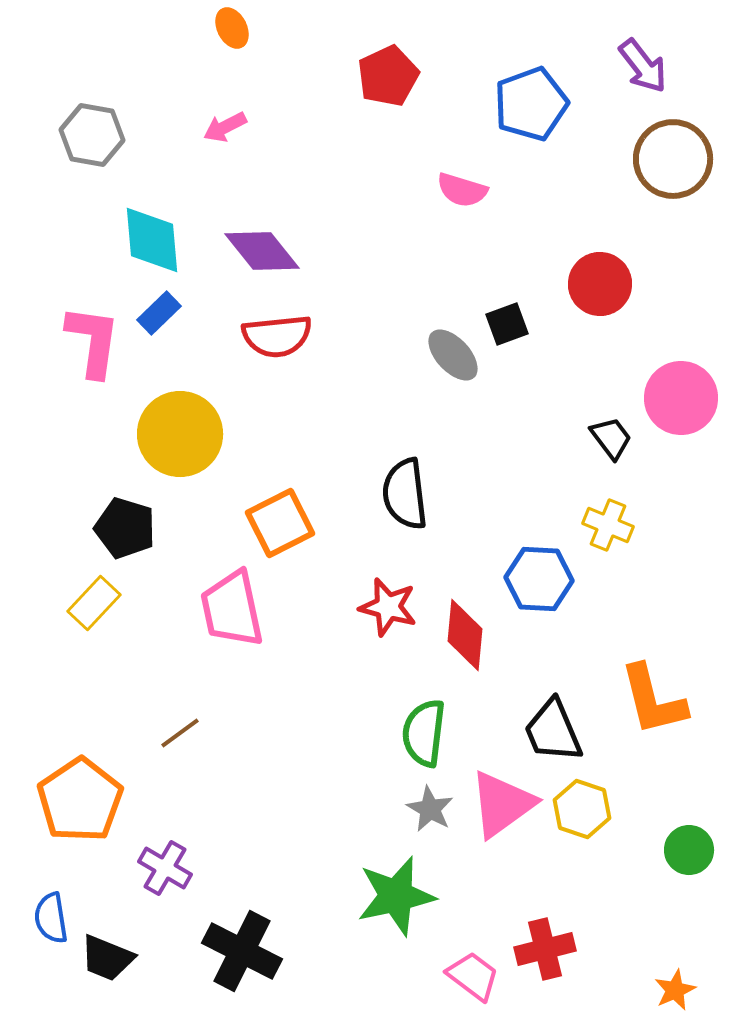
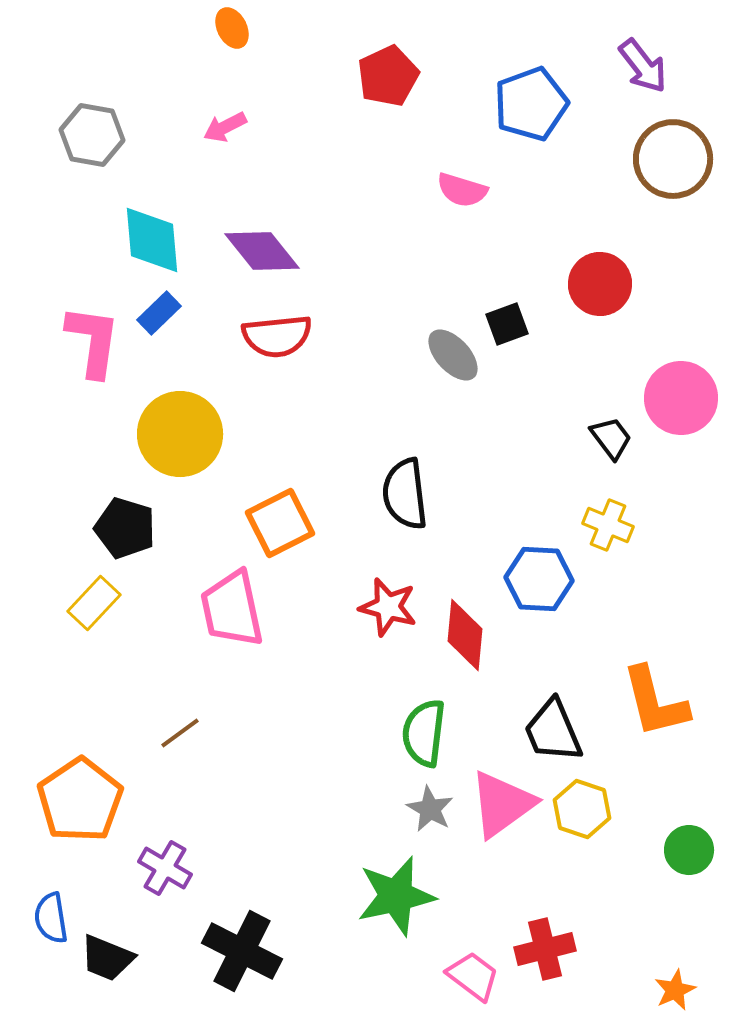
orange L-shape at (653, 700): moved 2 px right, 2 px down
